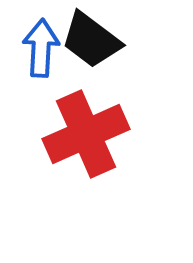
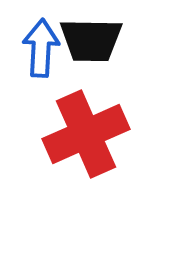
black trapezoid: rotated 36 degrees counterclockwise
